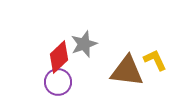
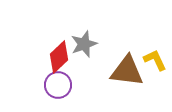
purple circle: moved 3 px down
